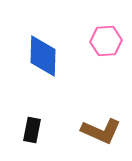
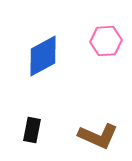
blue diamond: rotated 60 degrees clockwise
brown L-shape: moved 3 px left, 5 px down
